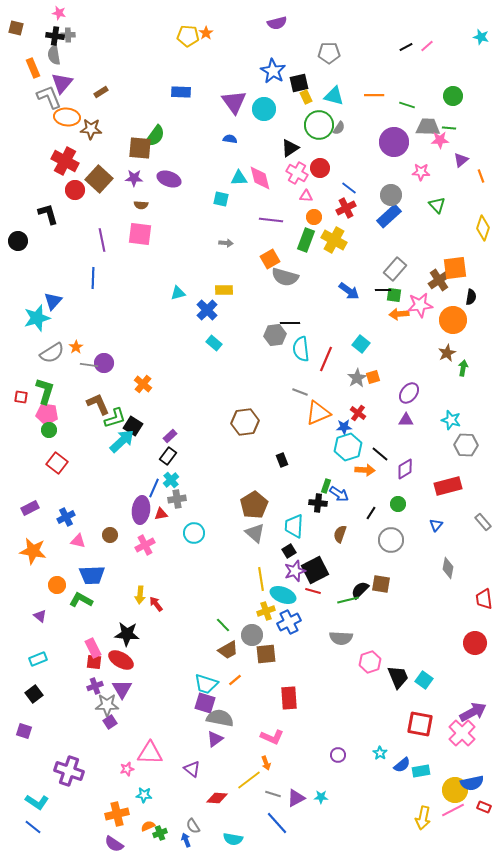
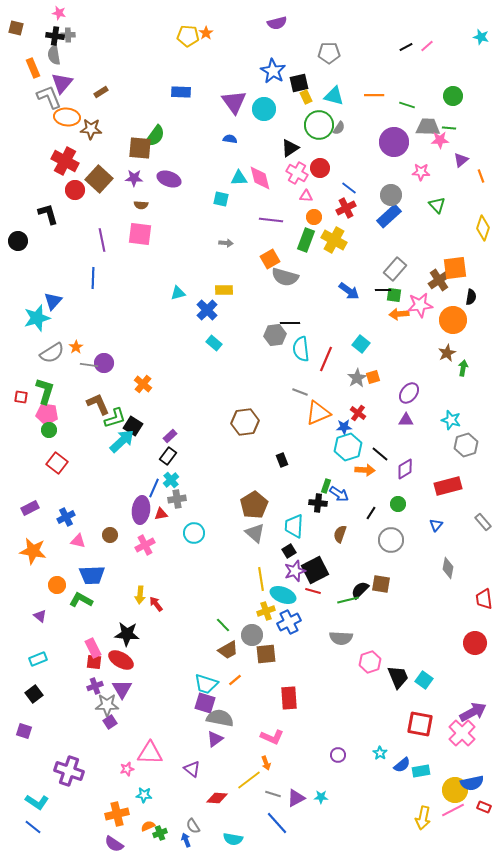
gray hexagon at (466, 445): rotated 20 degrees counterclockwise
